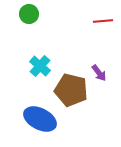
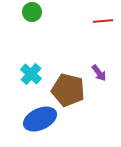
green circle: moved 3 px right, 2 px up
cyan cross: moved 9 px left, 8 px down
brown pentagon: moved 3 px left
blue ellipse: rotated 52 degrees counterclockwise
